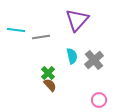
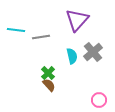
gray cross: moved 1 px left, 8 px up
brown semicircle: moved 1 px left
